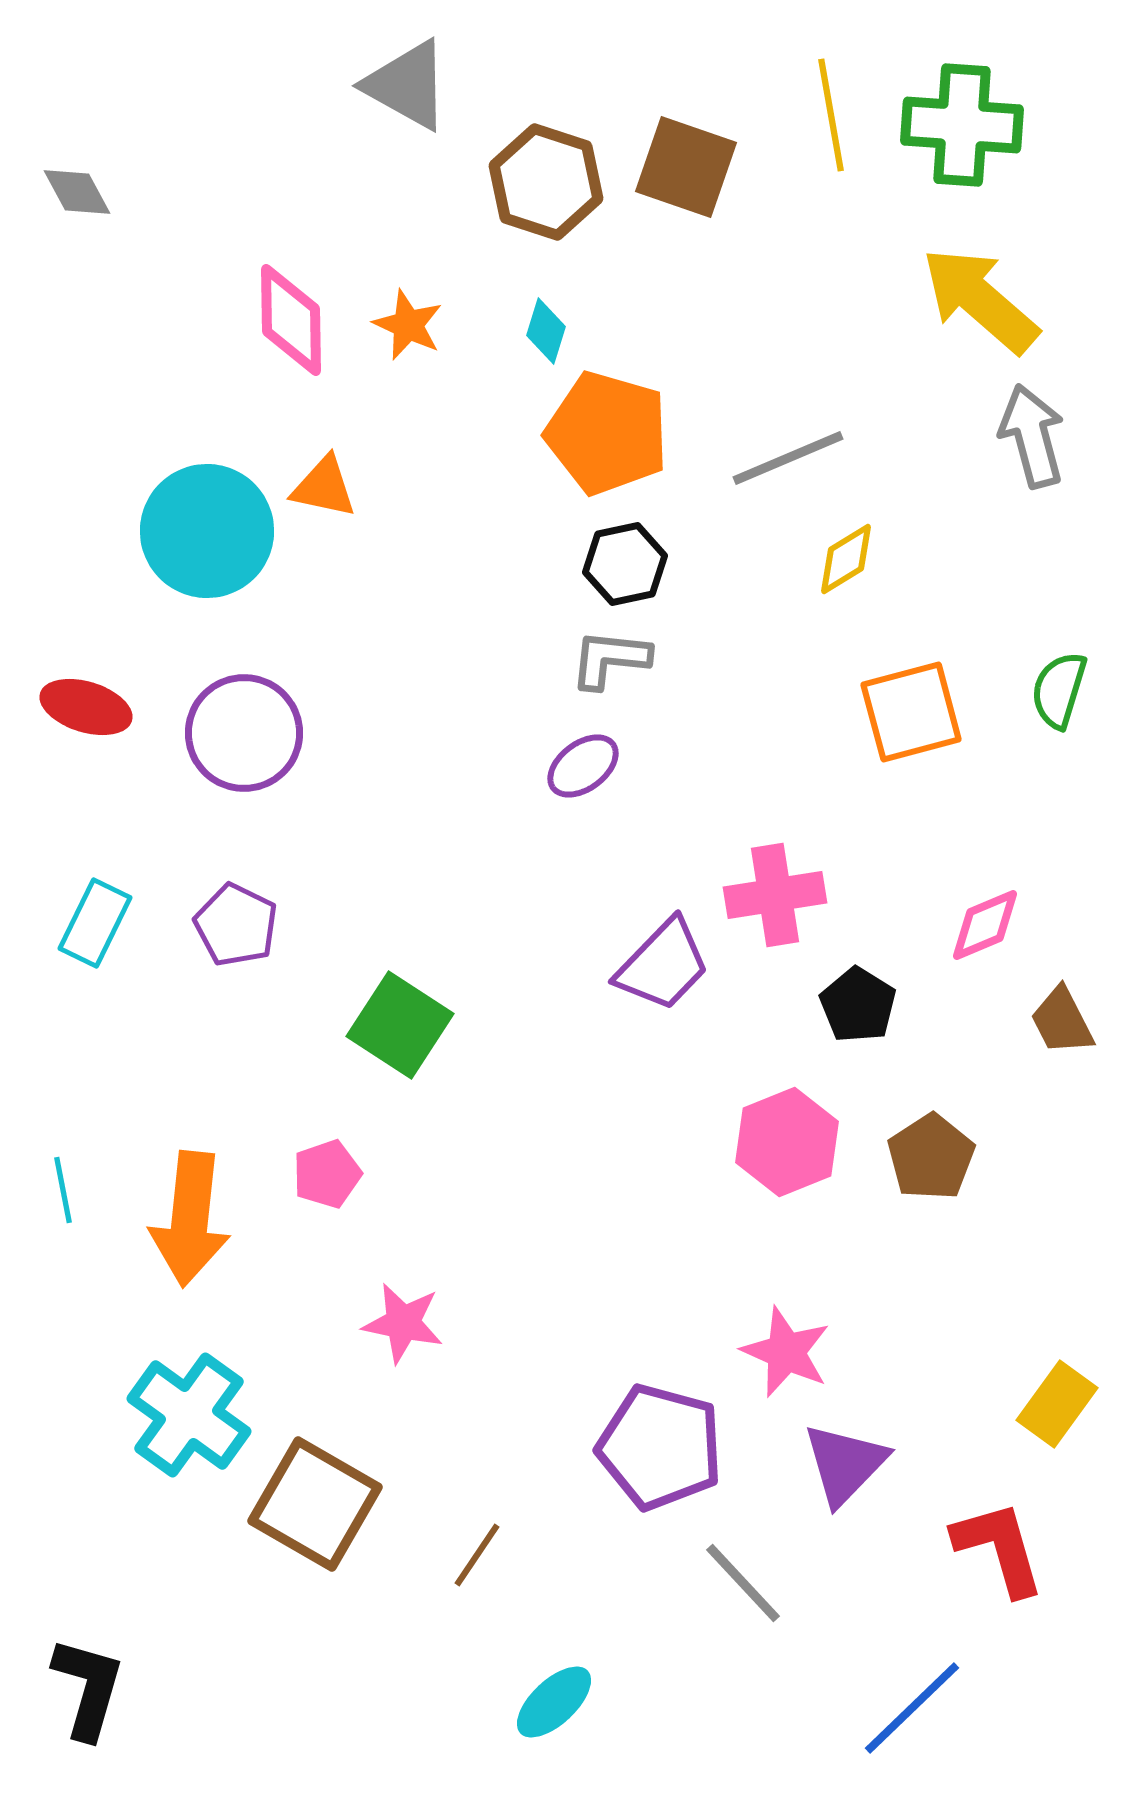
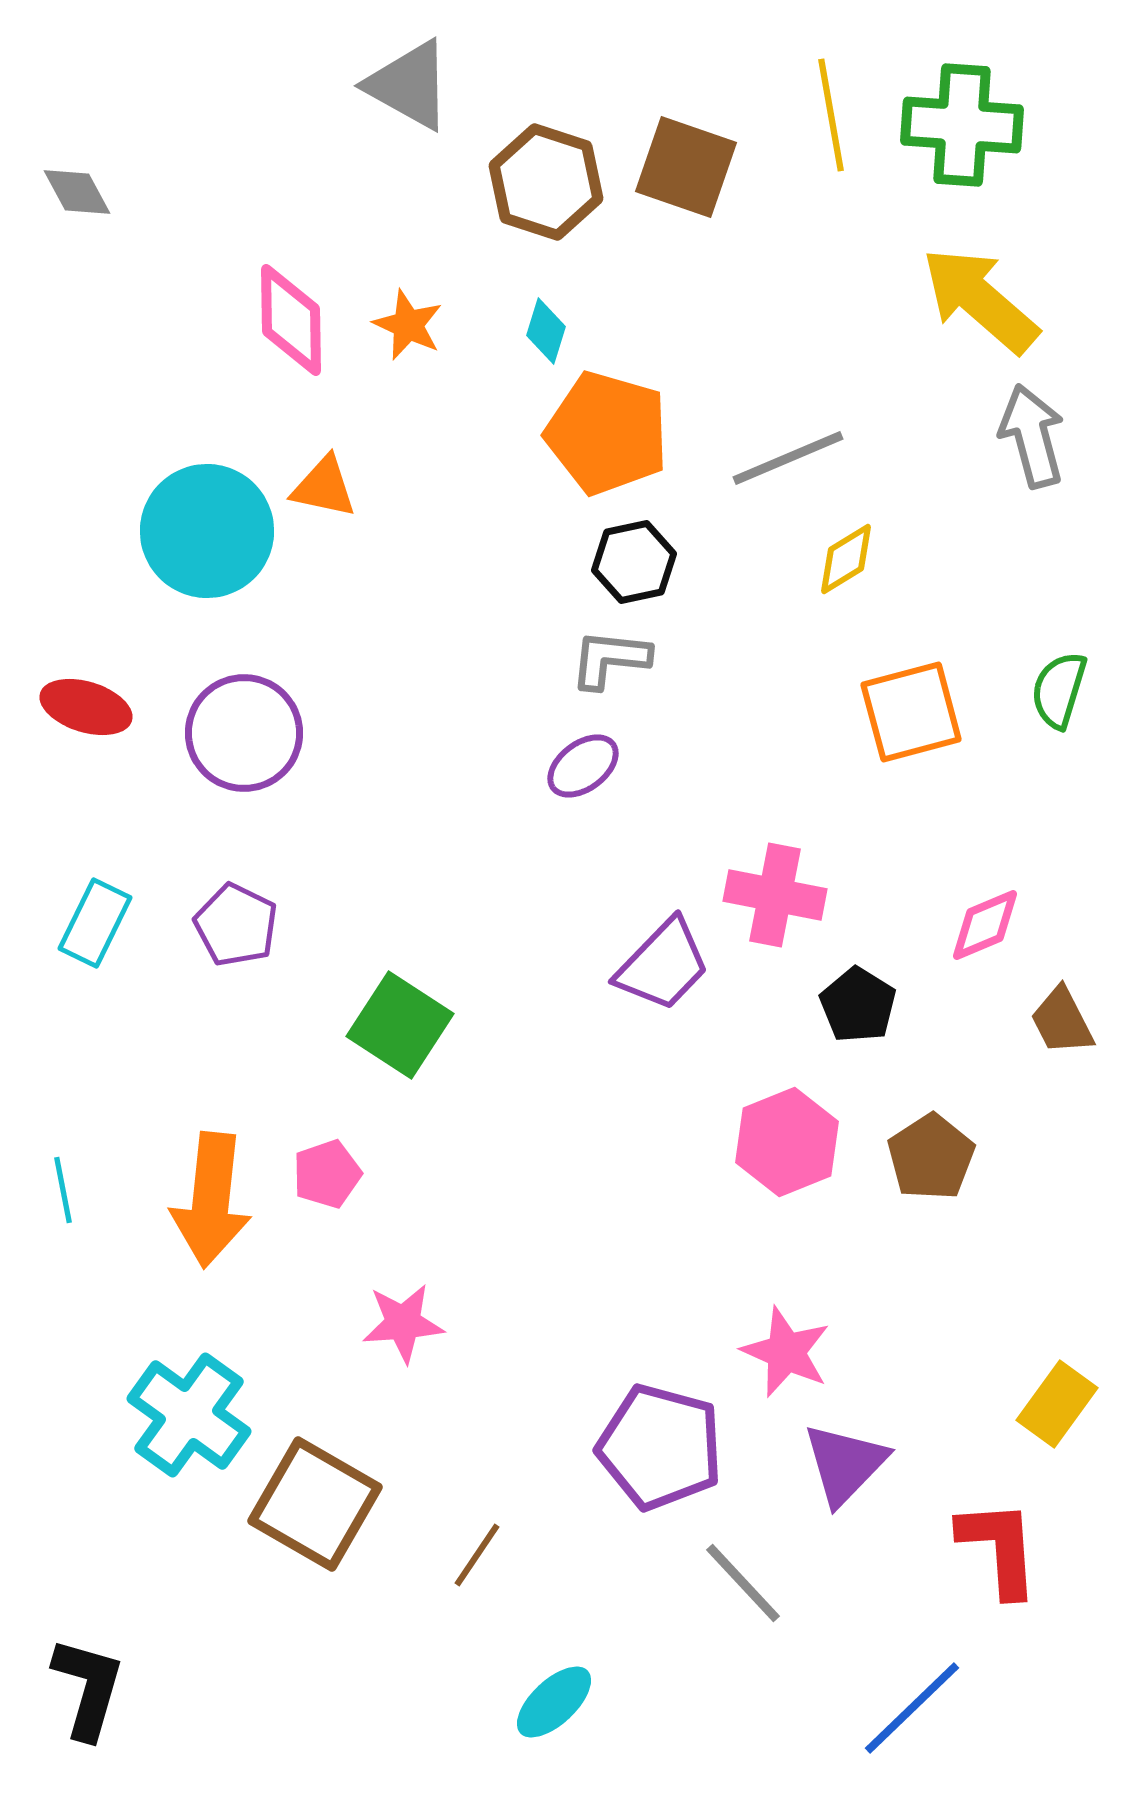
gray triangle at (407, 85): moved 2 px right
black hexagon at (625, 564): moved 9 px right, 2 px up
pink cross at (775, 895): rotated 20 degrees clockwise
orange arrow at (190, 1219): moved 21 px right, 19 px up
pink star at (403, 1323): rotated 16 degrees counterclockwise
red L-shape at (999, 1548): rotated 12 degrees clockwise
